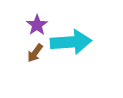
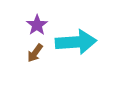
cyan arrow: moved 5 px right
